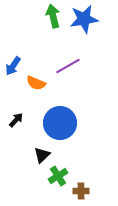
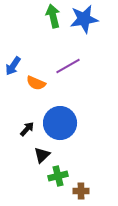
black arrow: moved 11 px right, 9 px down
green cross: rotated 18 degrees clockwise
